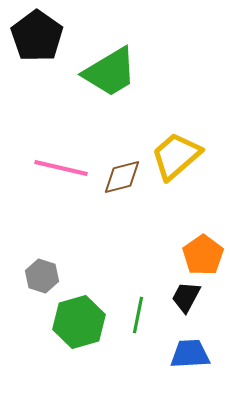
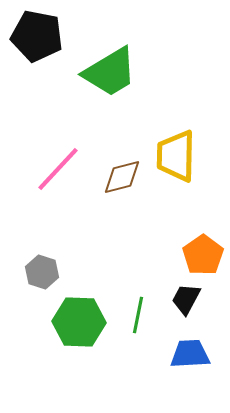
black pentagon: rotated 24 degrees counterclockwise
yellow trapezoid: rotated 48 degrees counterclockwise
pink line: moved 3 px left, 1 px down; rotated 60 degrees counterclockwise
gray hexagon: moved 4 px up
black trapezoid: moved 2 px down
green hexagon: rotated 18 degrees clockwise
